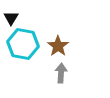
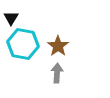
gray arrow: moved 4 px left
